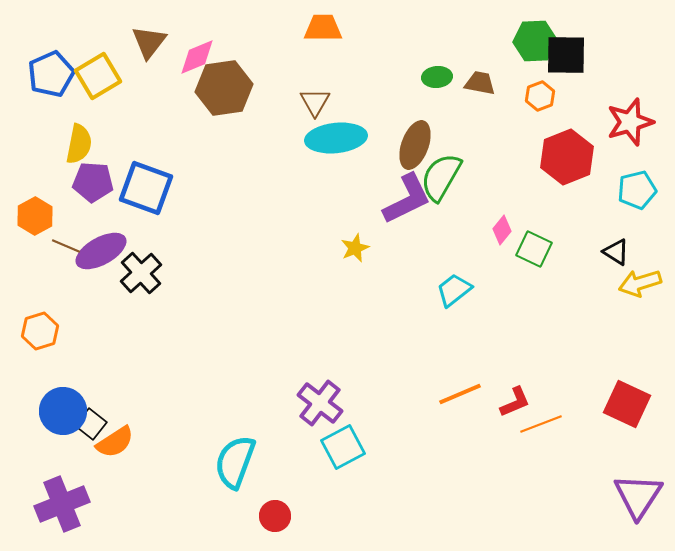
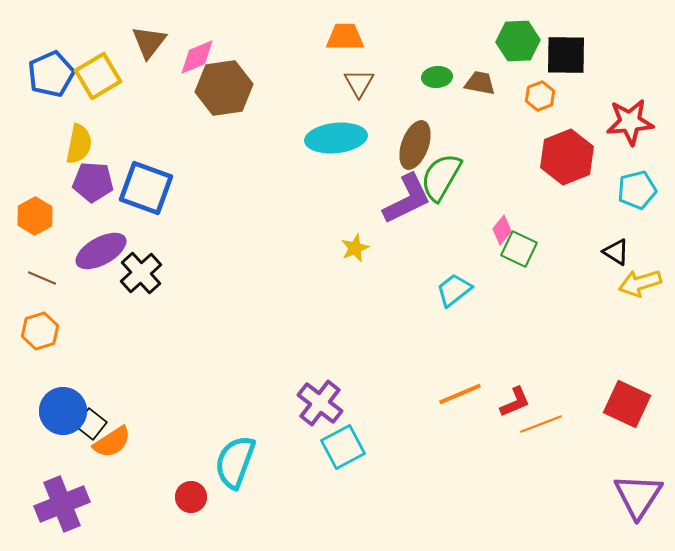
orange trapezoid at (323, 28): moved 22 px right, 9 px down
green hexagon at (535, 41): moved 17 px left
brown triangle at (315, 102): moved 44 px right, 19 px up
red star at (630, 122): rotated 12 degrees clockwise
brown line at (66, 246): moved 24 px left, 32 px down
green square at (534, 249): moved 15 px left
orange semicircle at (115, 442): moved 3 px left
red circle at (275, 516): moved 84 px left, 19 px up
